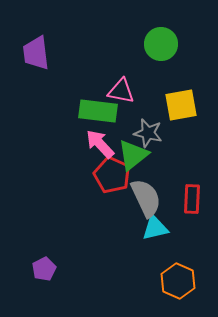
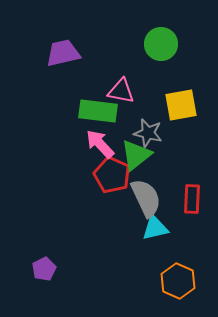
purple trapezoid: moved 27 px right; rotated 84 degrees clockwise
green triangle: moved 3 px right
